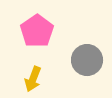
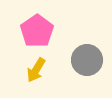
yellow arrow: moved 3 px right, 9 px up; rotated 10 degrees clockwise
